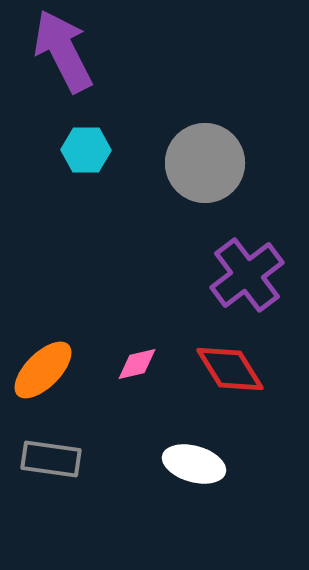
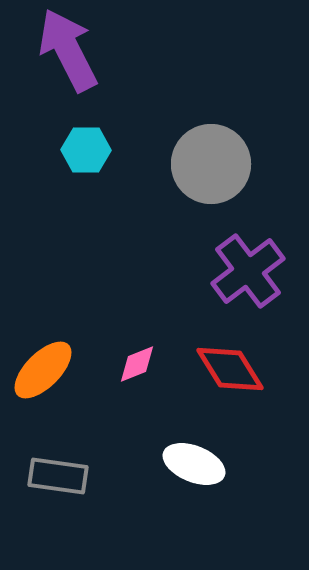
purple arrow: moved 5 px right, 1 px up
gray circle: moved 6 px right, 1 px down
purple cross: moved 1 px right, 4 px up
pink diamond: rotated 9 degrees counterclockwise
gray rectangle: moved 7 px right, 17 px down
white ellipse: rotated 6 degrees clockwise
